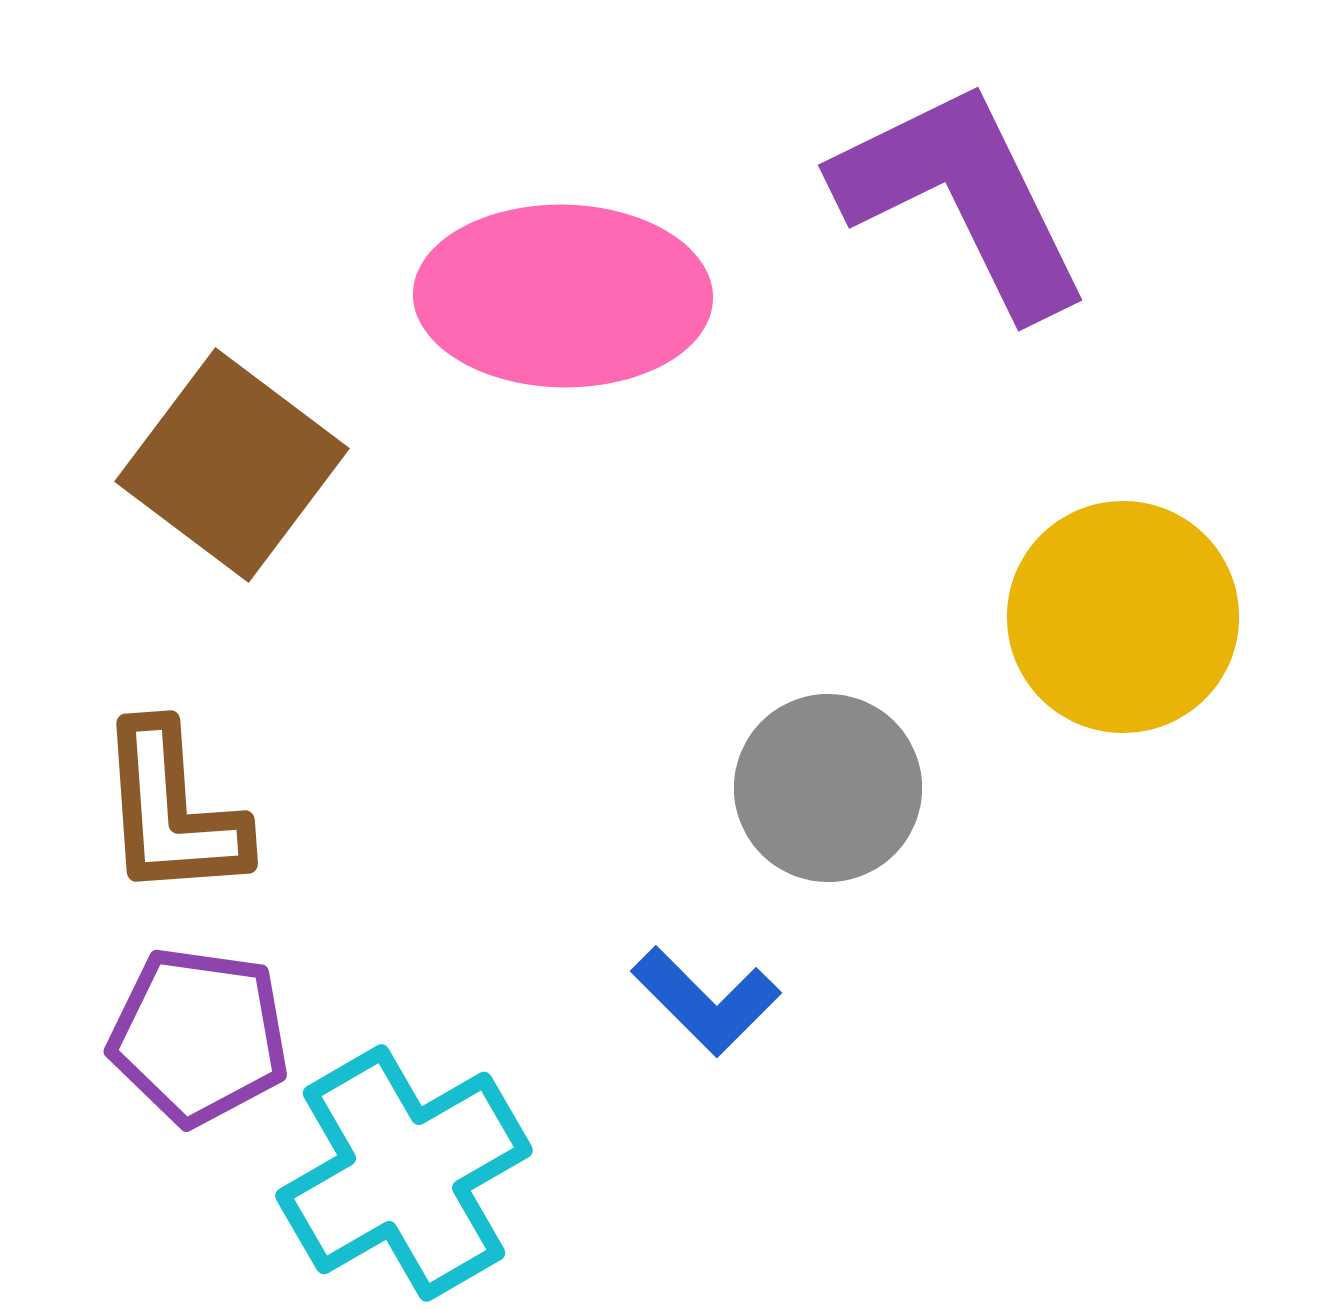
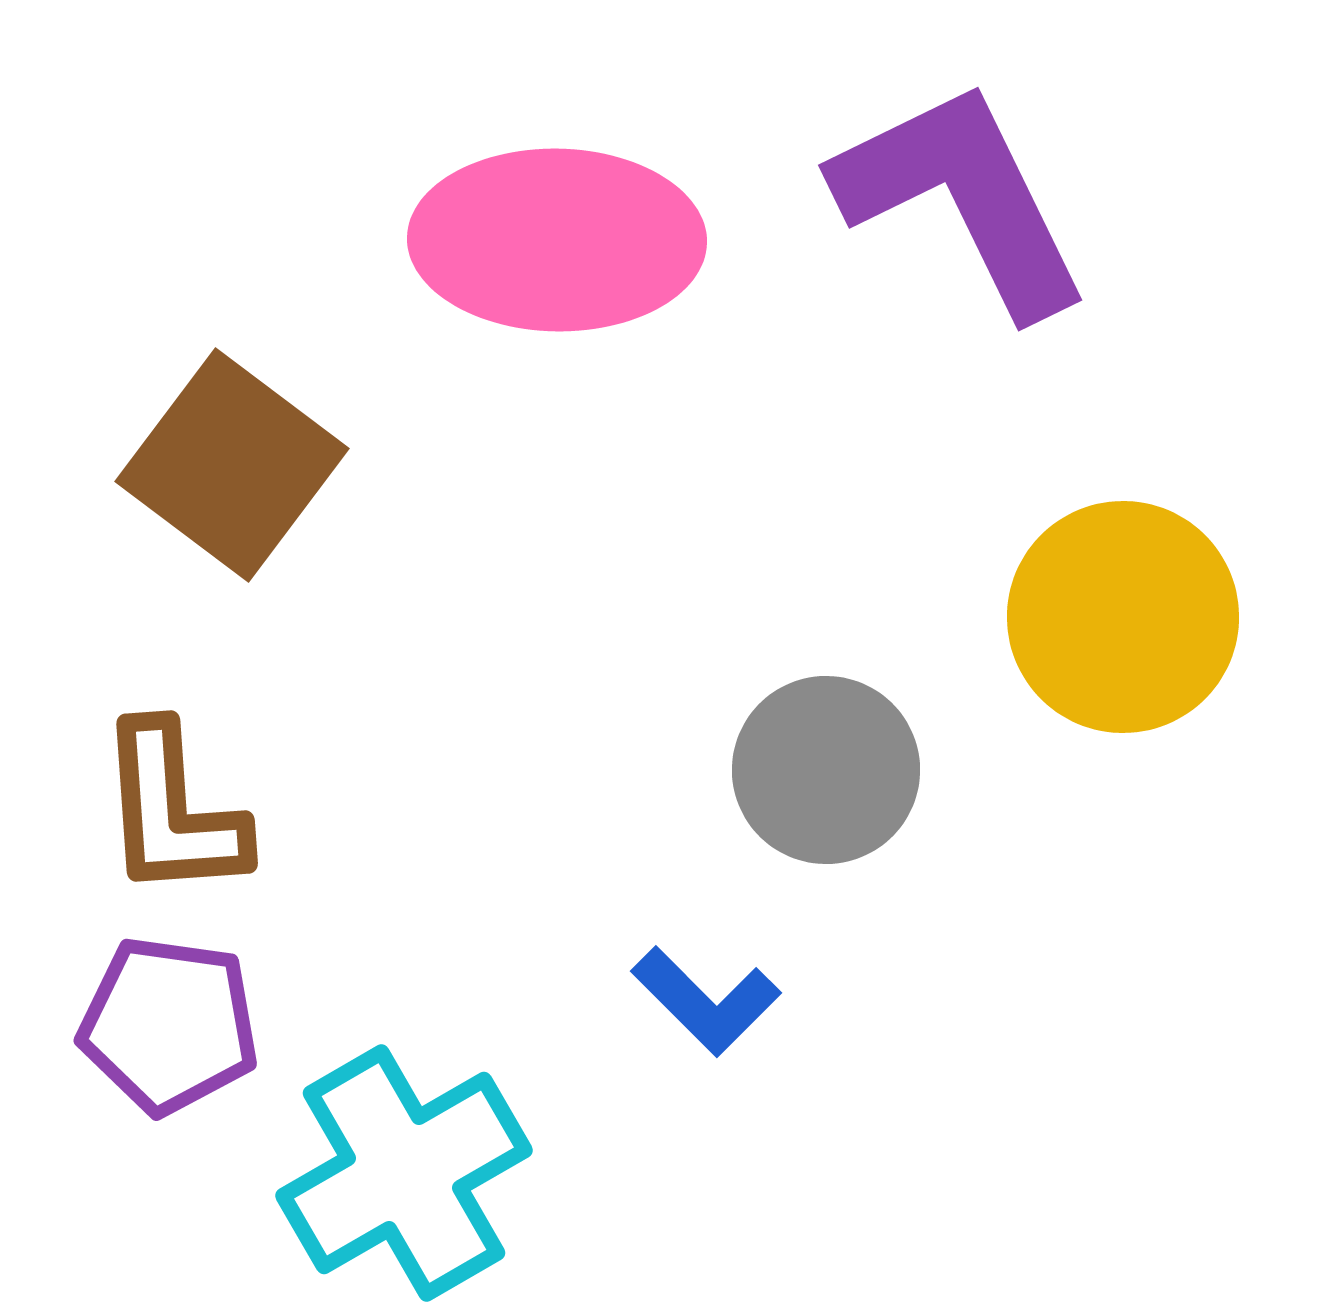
pink ellipse: moved 6 px left, 56 px up
gray circle: moved 2 px left, 18 px up
purple pentagon: moved 30 px left, 11 px up
